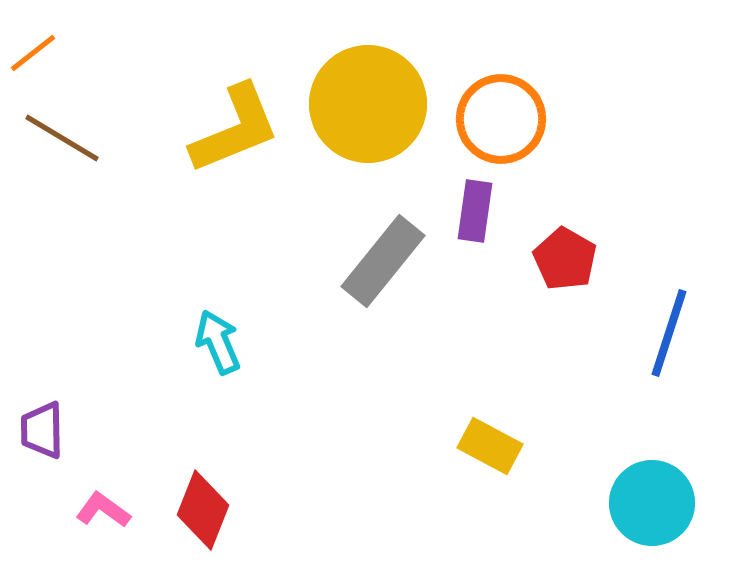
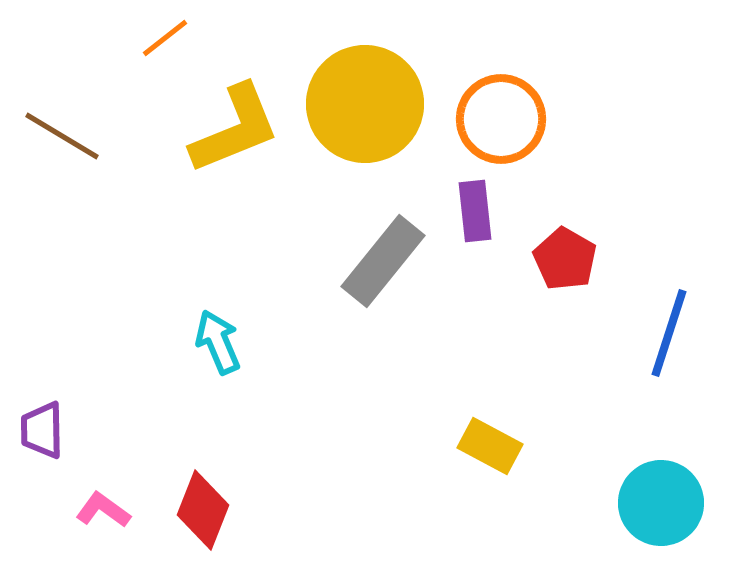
orange line: moved 132 px right, 15 px up
yellow circle: moved 3 px left
brown line: moved 2 px up
purple rectangle: rotated 14 degrees counterclockwise
cyan circle: moved 9 px right
